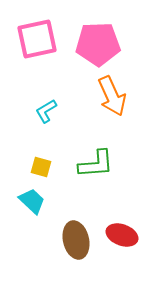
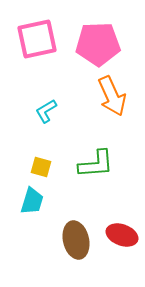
cyan trapezoid: rotated 64 degrees clockwise
